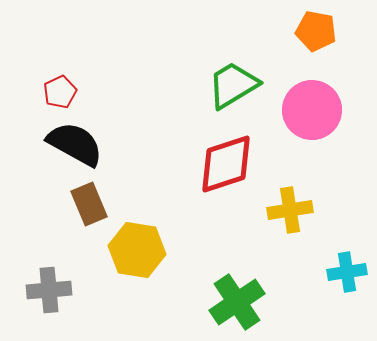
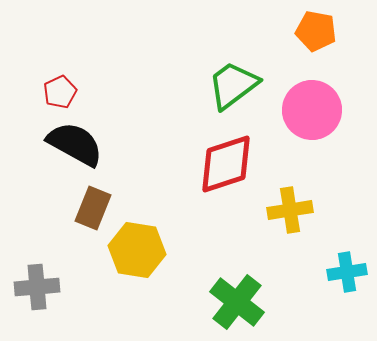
green trapezoid: rotated 6 degrees counterclockwise
brown rectangle: moved 4 px right, 4 px down; rotated 45 degrees clockwise
gray cross: moved 12 px left, 3 px up
green cross: rotated 18 degrees counterclockwise
